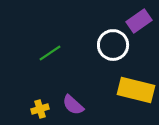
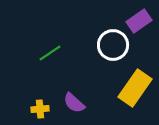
yellow rectangle: moved 1 px left, 2 px up; rotated 69 degrees counterclockwise
purple semicircle: moved 1 px right, 2 px up
yellow cross: rotated 12 degrees clockwise
